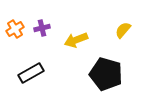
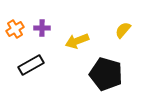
purple cross: rotated 14 degrees clockwise
yellow arrow: moved 1 px right, 1 px down
black rectangle: moved 8 px up
